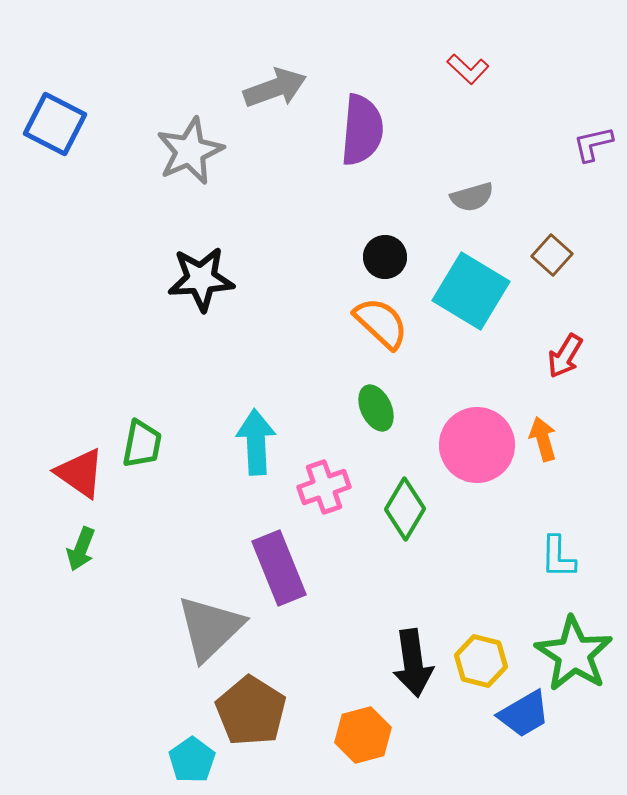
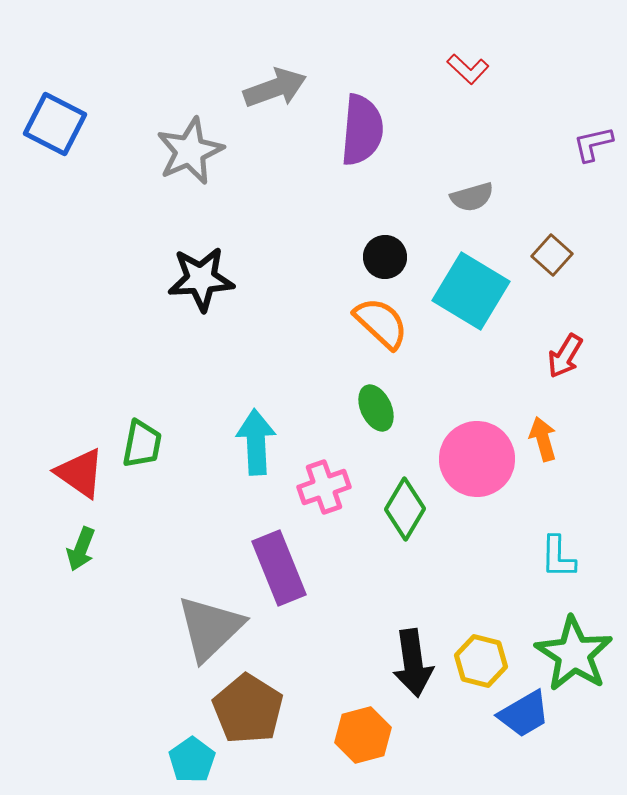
pink circle: moved 14 px down
brown pentagon: moved 3 px left, 2 px up
